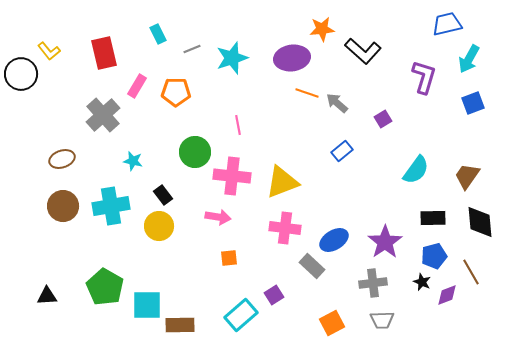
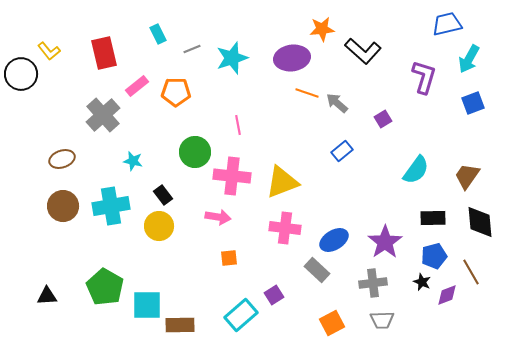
pink rectangle at (137, 86): rotated 20 degrees clockwise
gray rectangle at (312, 266): moved 5 px right, 4 px down
